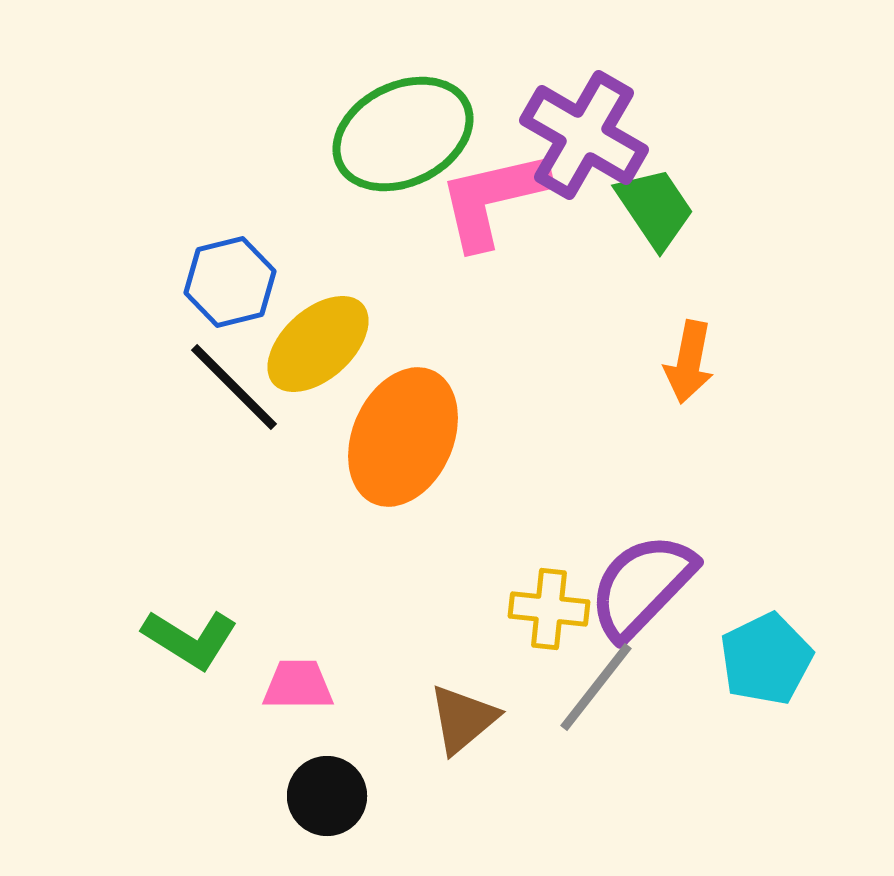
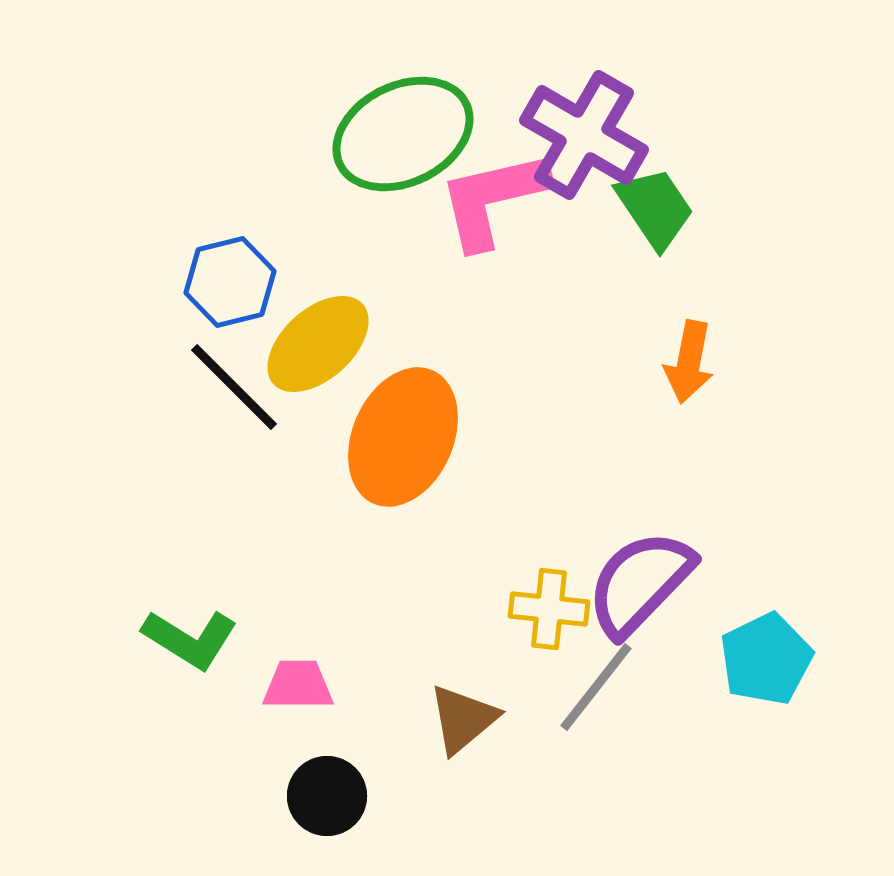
purple semicircle: moved 2 px left, 3 px up
